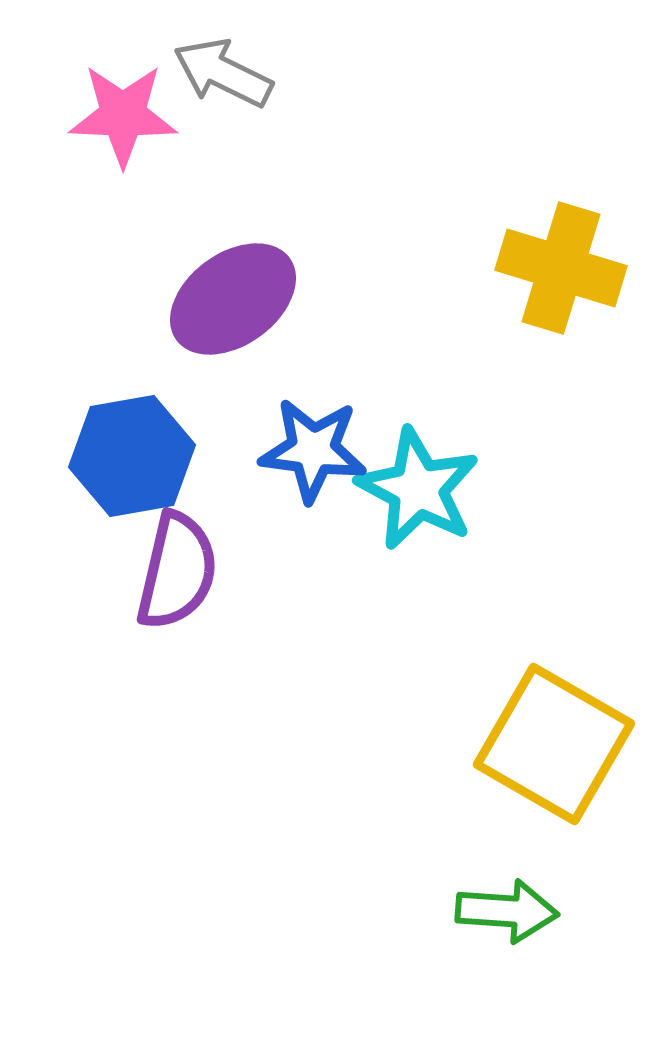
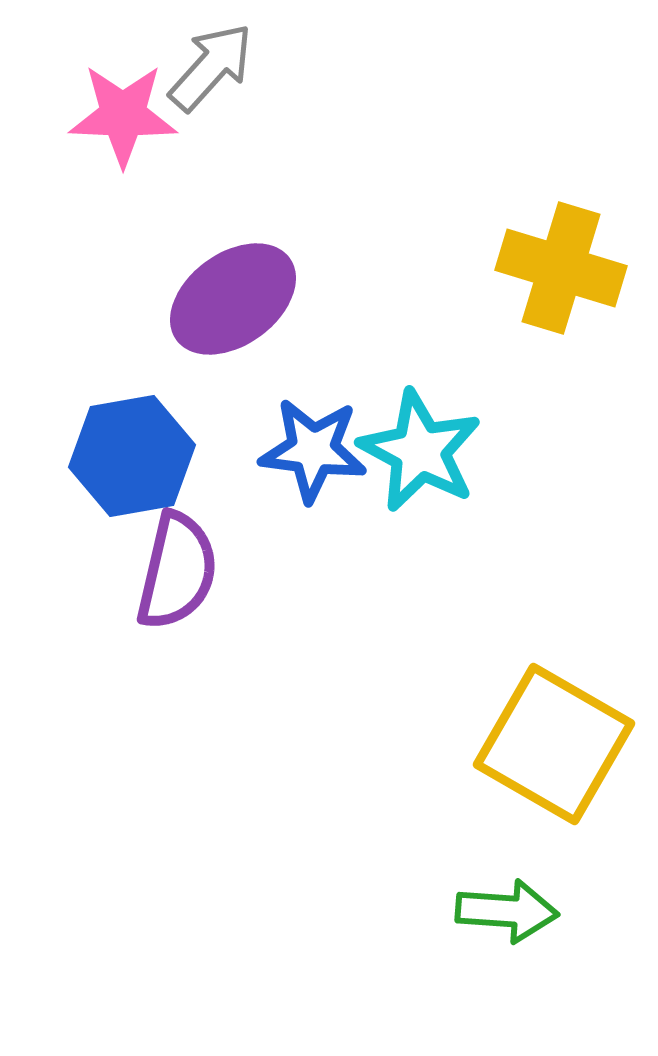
gray arrow: moved 12 px left, 6 px up; rotated 106 degrees clockwise
cyan star: moved 2 px right, 38 px up
